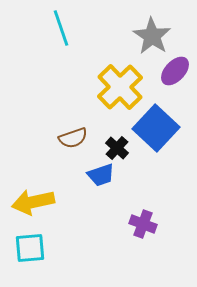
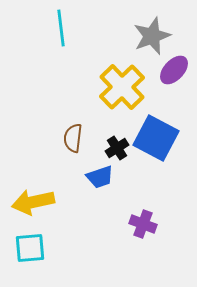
cyan line: rotated 12 degrees clockwise
gray star: rotated 18 degrees clockwise
purple ellipse: moved 1 px left, 1 px up
yellow cross: moved 2 px right
blue square: moved 10 px down; rotated 15 degrees counterclockwise
brown semicircle: rotated 116 degrees clockwise
black cross: rotated 15 degrees clockwise
blue trapezoid: moved 1 px left, 2 px down
